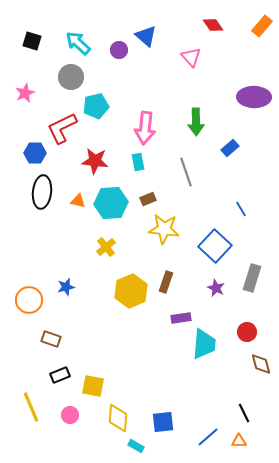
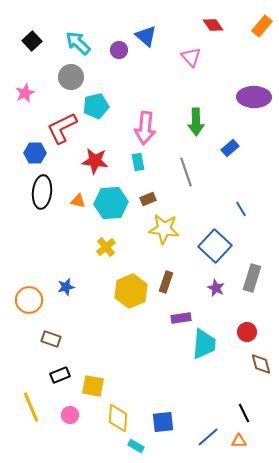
black square at (32, 41): rotated 30 degrees clockwise
